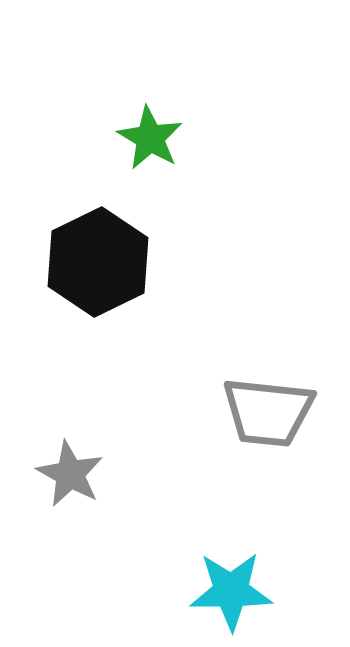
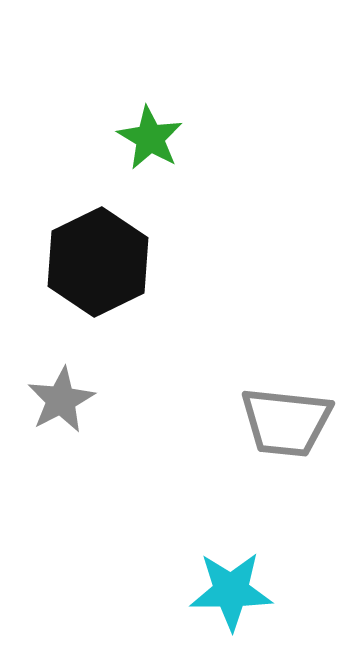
gray trapezoid: moved 18 px right, 10 px down
gray star: moved 9 px left, 74 px up; rotated 16 degrees clockwise
